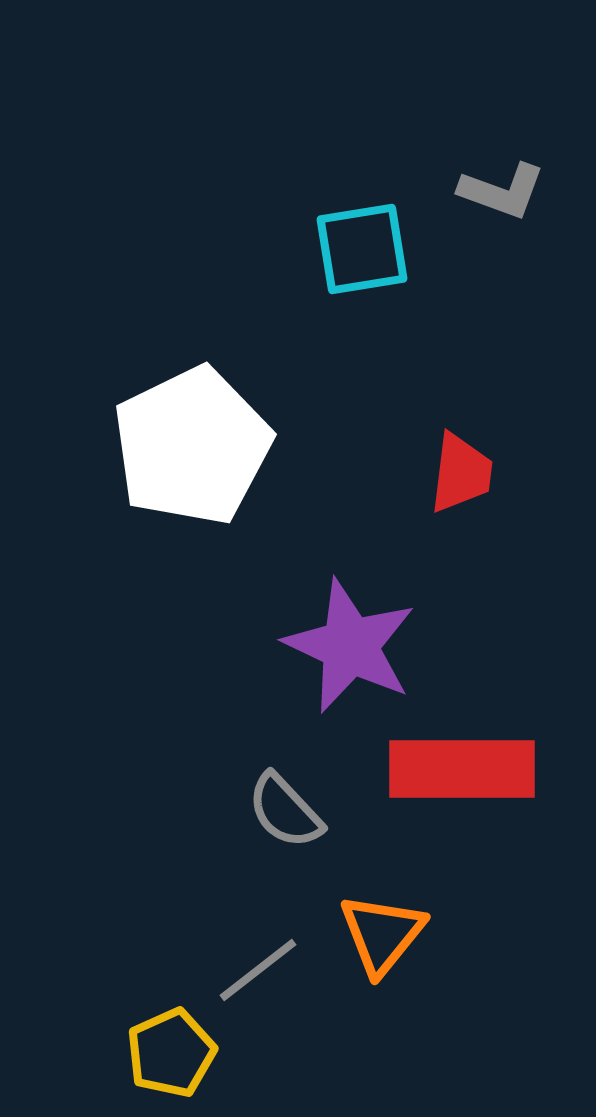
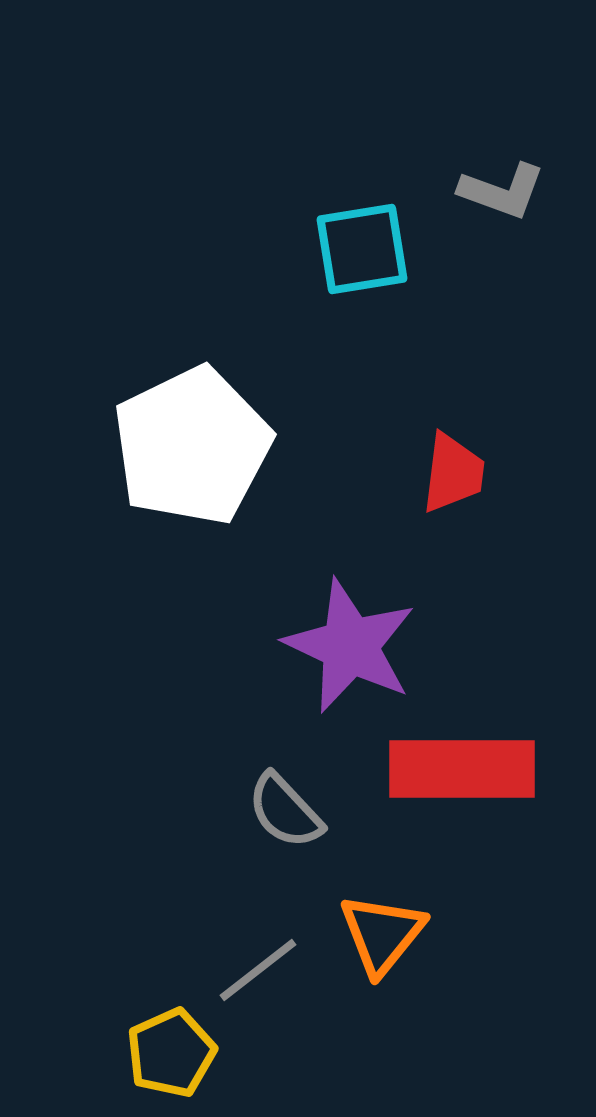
red trapezoid: moved 8 px left
